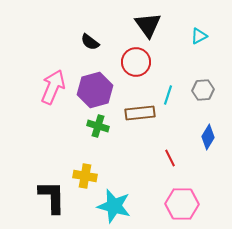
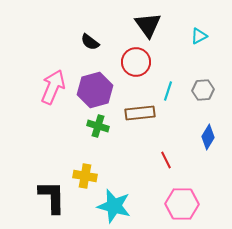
cyan line: moved 4 px up
red line: moved 4 px left, 2 px down
